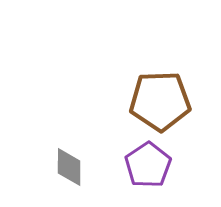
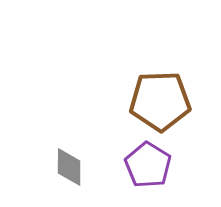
purple pentagon: rotated 6 degrees counterclockwise
